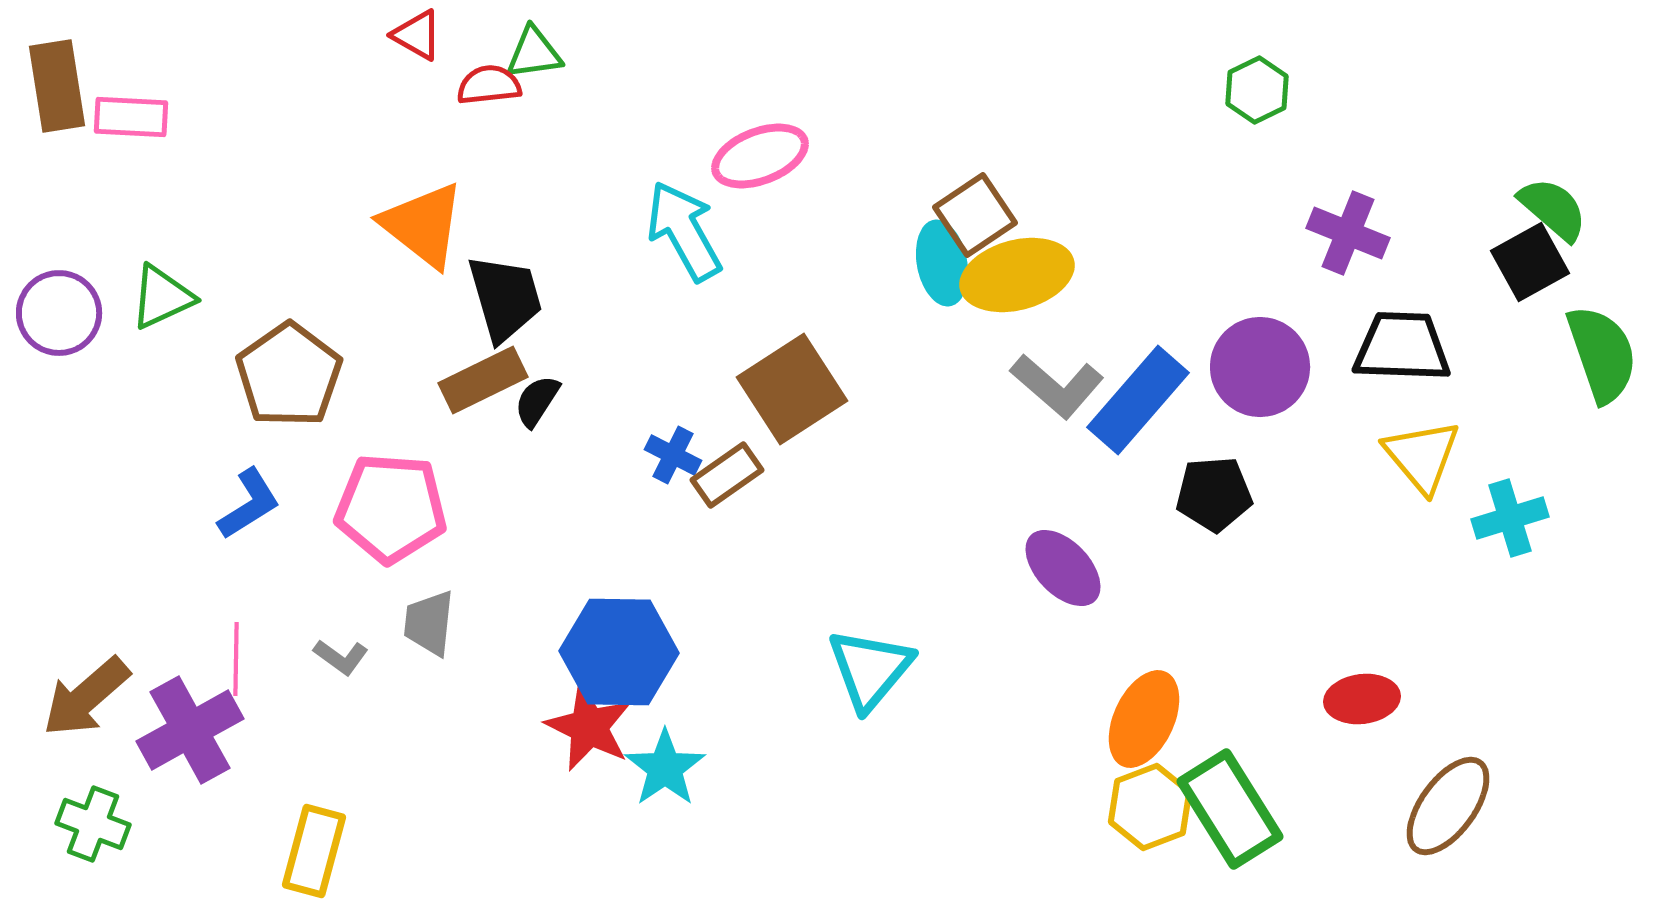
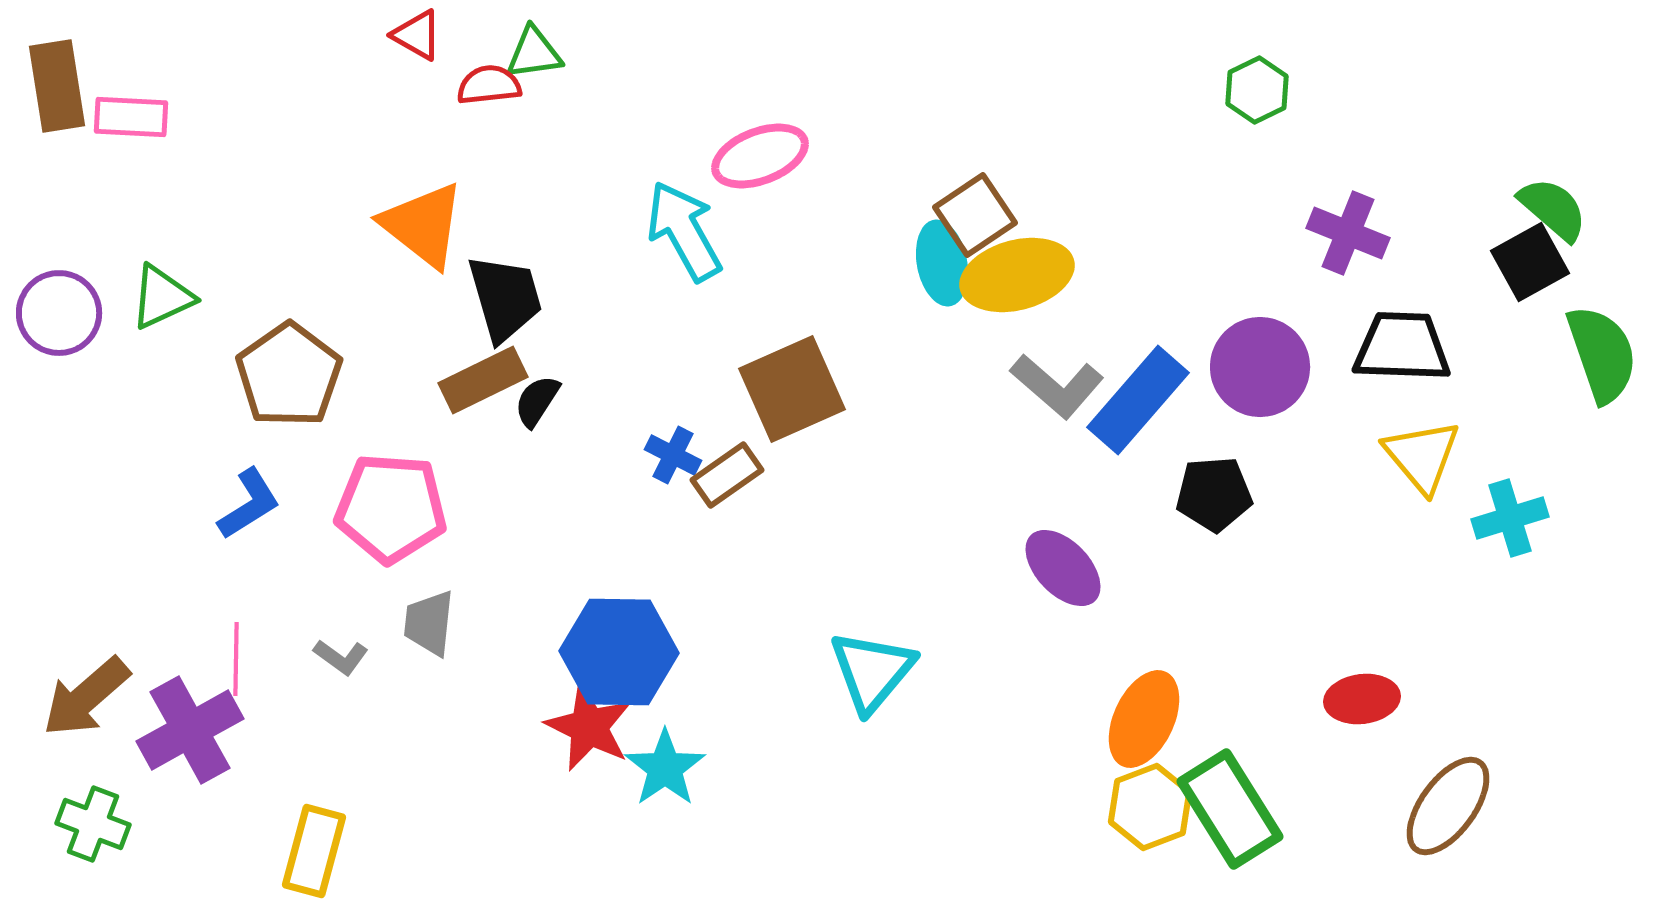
brown square at (792, 389): rotated 9 degrees clockwise
cyan triangle at (870, 669): moved 2 px right, 2 px down
